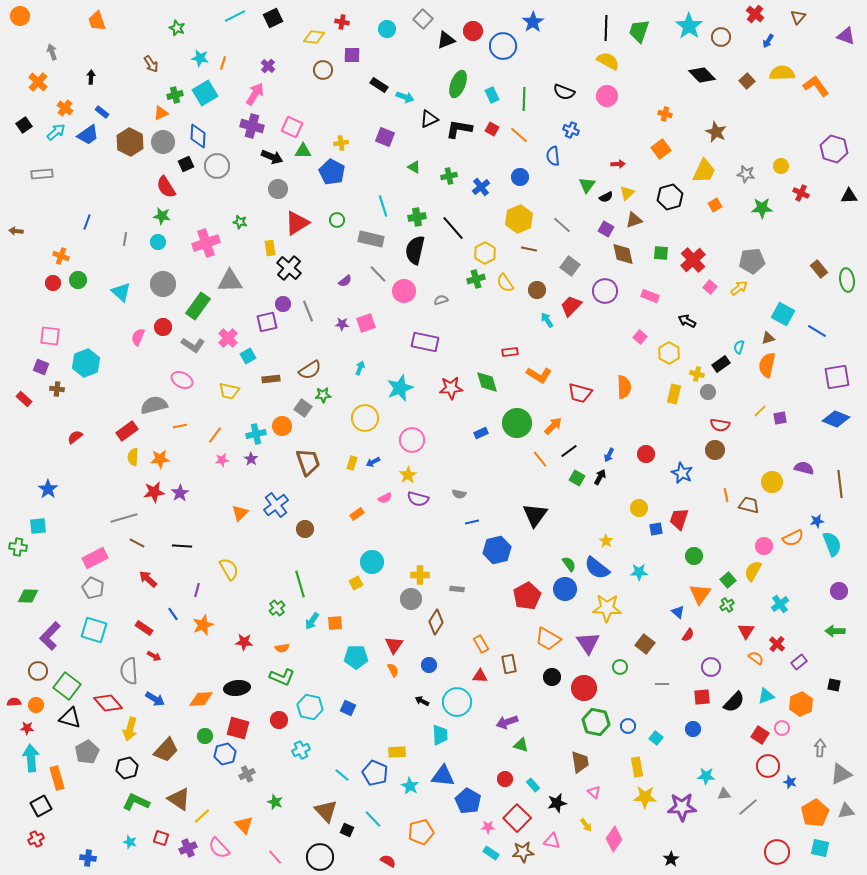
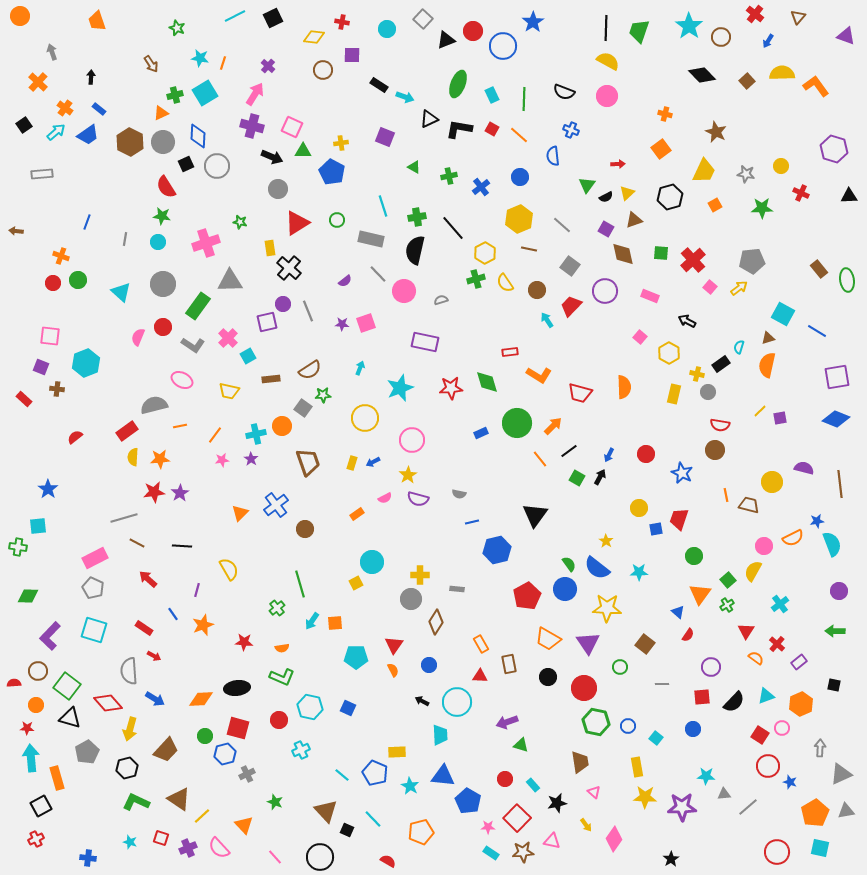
blue rectangle at (102, 112): moved 3 px left, 3 px up
black circle at (552, 677): moved 4 px left
red semicircle at (14, 702): moved 19 px up
